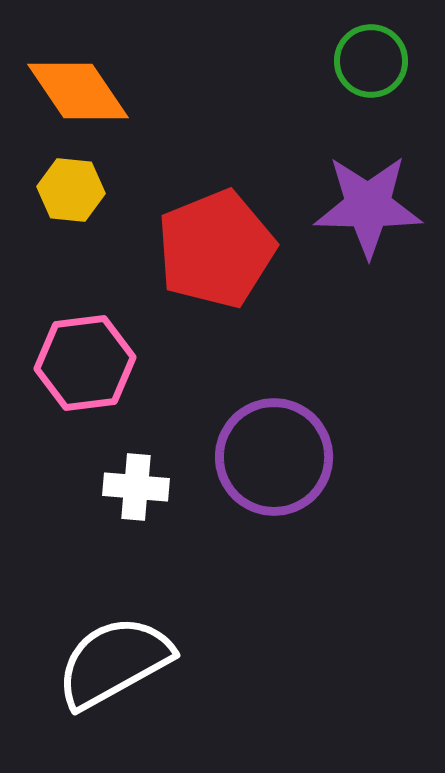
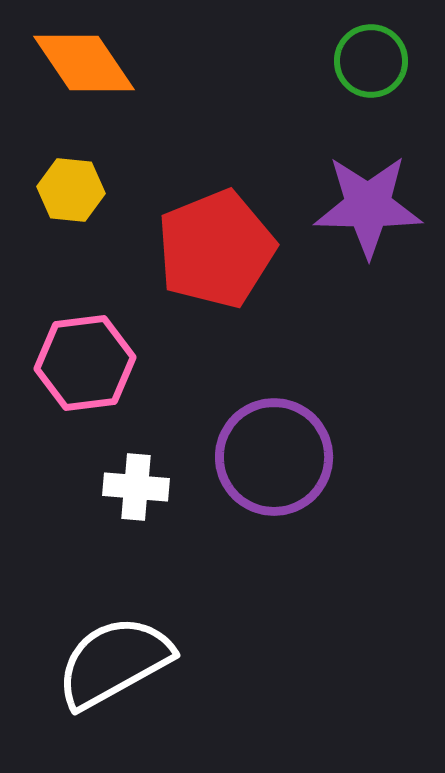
orange diamond: moved 6 px right, 28 px up
